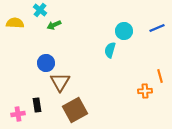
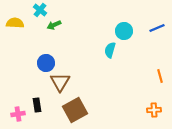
orange cross: moved 9 px right, 19 px down
